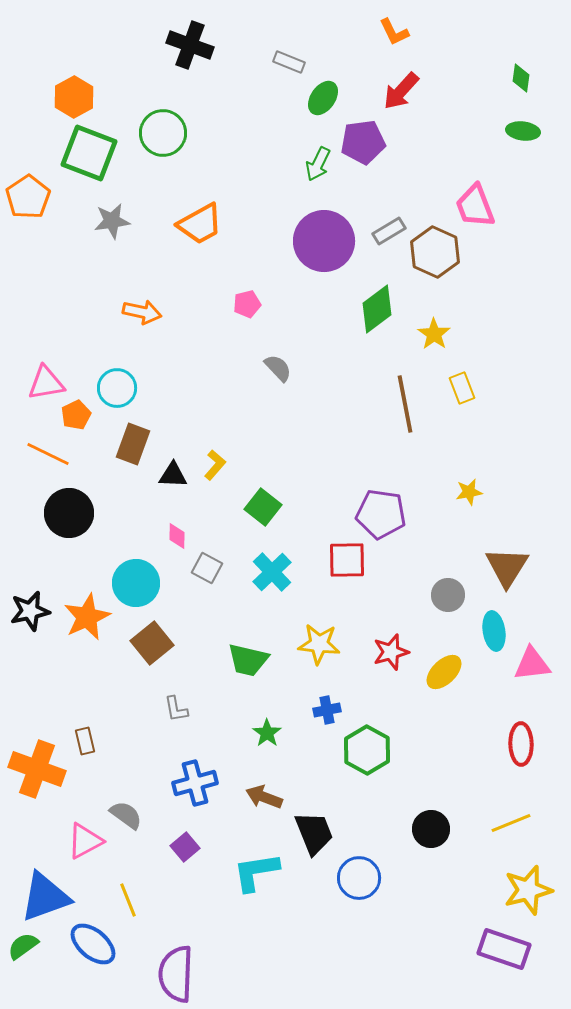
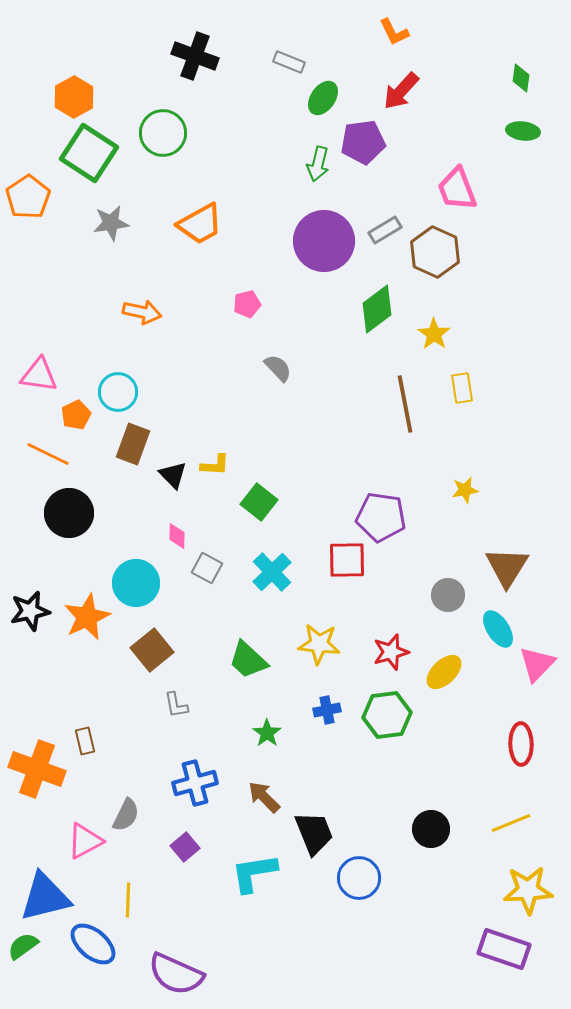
black cross at (190, 45): moved 5 px right, 11 px down
green square at (89, 153): rotated 12 degrees clockwise
green arrow at (318, 164): rotated 12 degrees counterclockwise
pink trapezoid at (475, 206): moved 18 px left, 17 px up
gray star at (112, 221): moved 1 px left, 2 px down
gray rectangle at (389, 231): moved 4 px left, 1 px up
pink triangle at (46, 383): moved 7 px left, 8 px up; rotated 18 degrees clockwise
cyan circle at (117, 388): moved 1 px right, 4 px down
yellow rectangle at (462, 388): rotated 12 degrees clockwise
yellow L-shape at (215, 465): rotated 52 degrees clockwise
black triangle at (173, 475): rotated 44 degrees clockwise
yellow star at (469, 492): moved 4 px left, 2 px up
green square at (263, 507): moved 4 px left, 5 px up
purple pentagon at (381, 514): moved 3 px down
cyan ellipse at (494, 631): moved 4 px right, 2 px up; rotated 24 degrees counterclockwise
brown square at (152, 643): moved 7 px down
green trapezoid at (248, 660): rotated 30 degrees clockwise
pink triangle at (532, 664): moved 5 px right; rotated 39 degrees counterclockwise
gray L-shape at (176, 709): moved 4 px up
green hexagon at (367, 750): moved 20 px right, 35 px up; rotated 24 degrees clockwise
brown arrow at (264, 797): rotated 24 degrees clockwise
gray semicircle at (126, 815): rotated 80 degrees clockwise
cyan L-shape at (256, 872): moved 2 px left, 1 px down
yellow star at (528, 890): rotated 12 degrees clockwise
blue triangle at (45, 897): rotated 6 degrees clockwise
yellow line at (128, 900): rotated 24 degrees clockwise
purple semicircle at (176, 974): rotated 68 degrees counterclockwise
